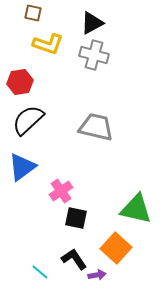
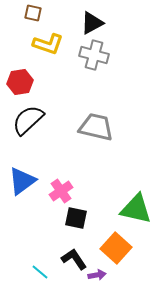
blue triangle: moved 14 px down
